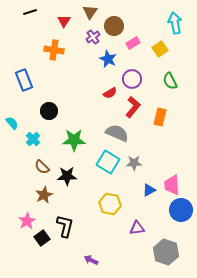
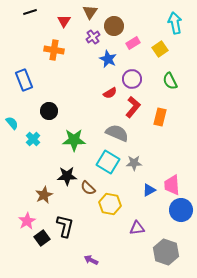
brown semicircle: moved 46 px right, 21 px down
